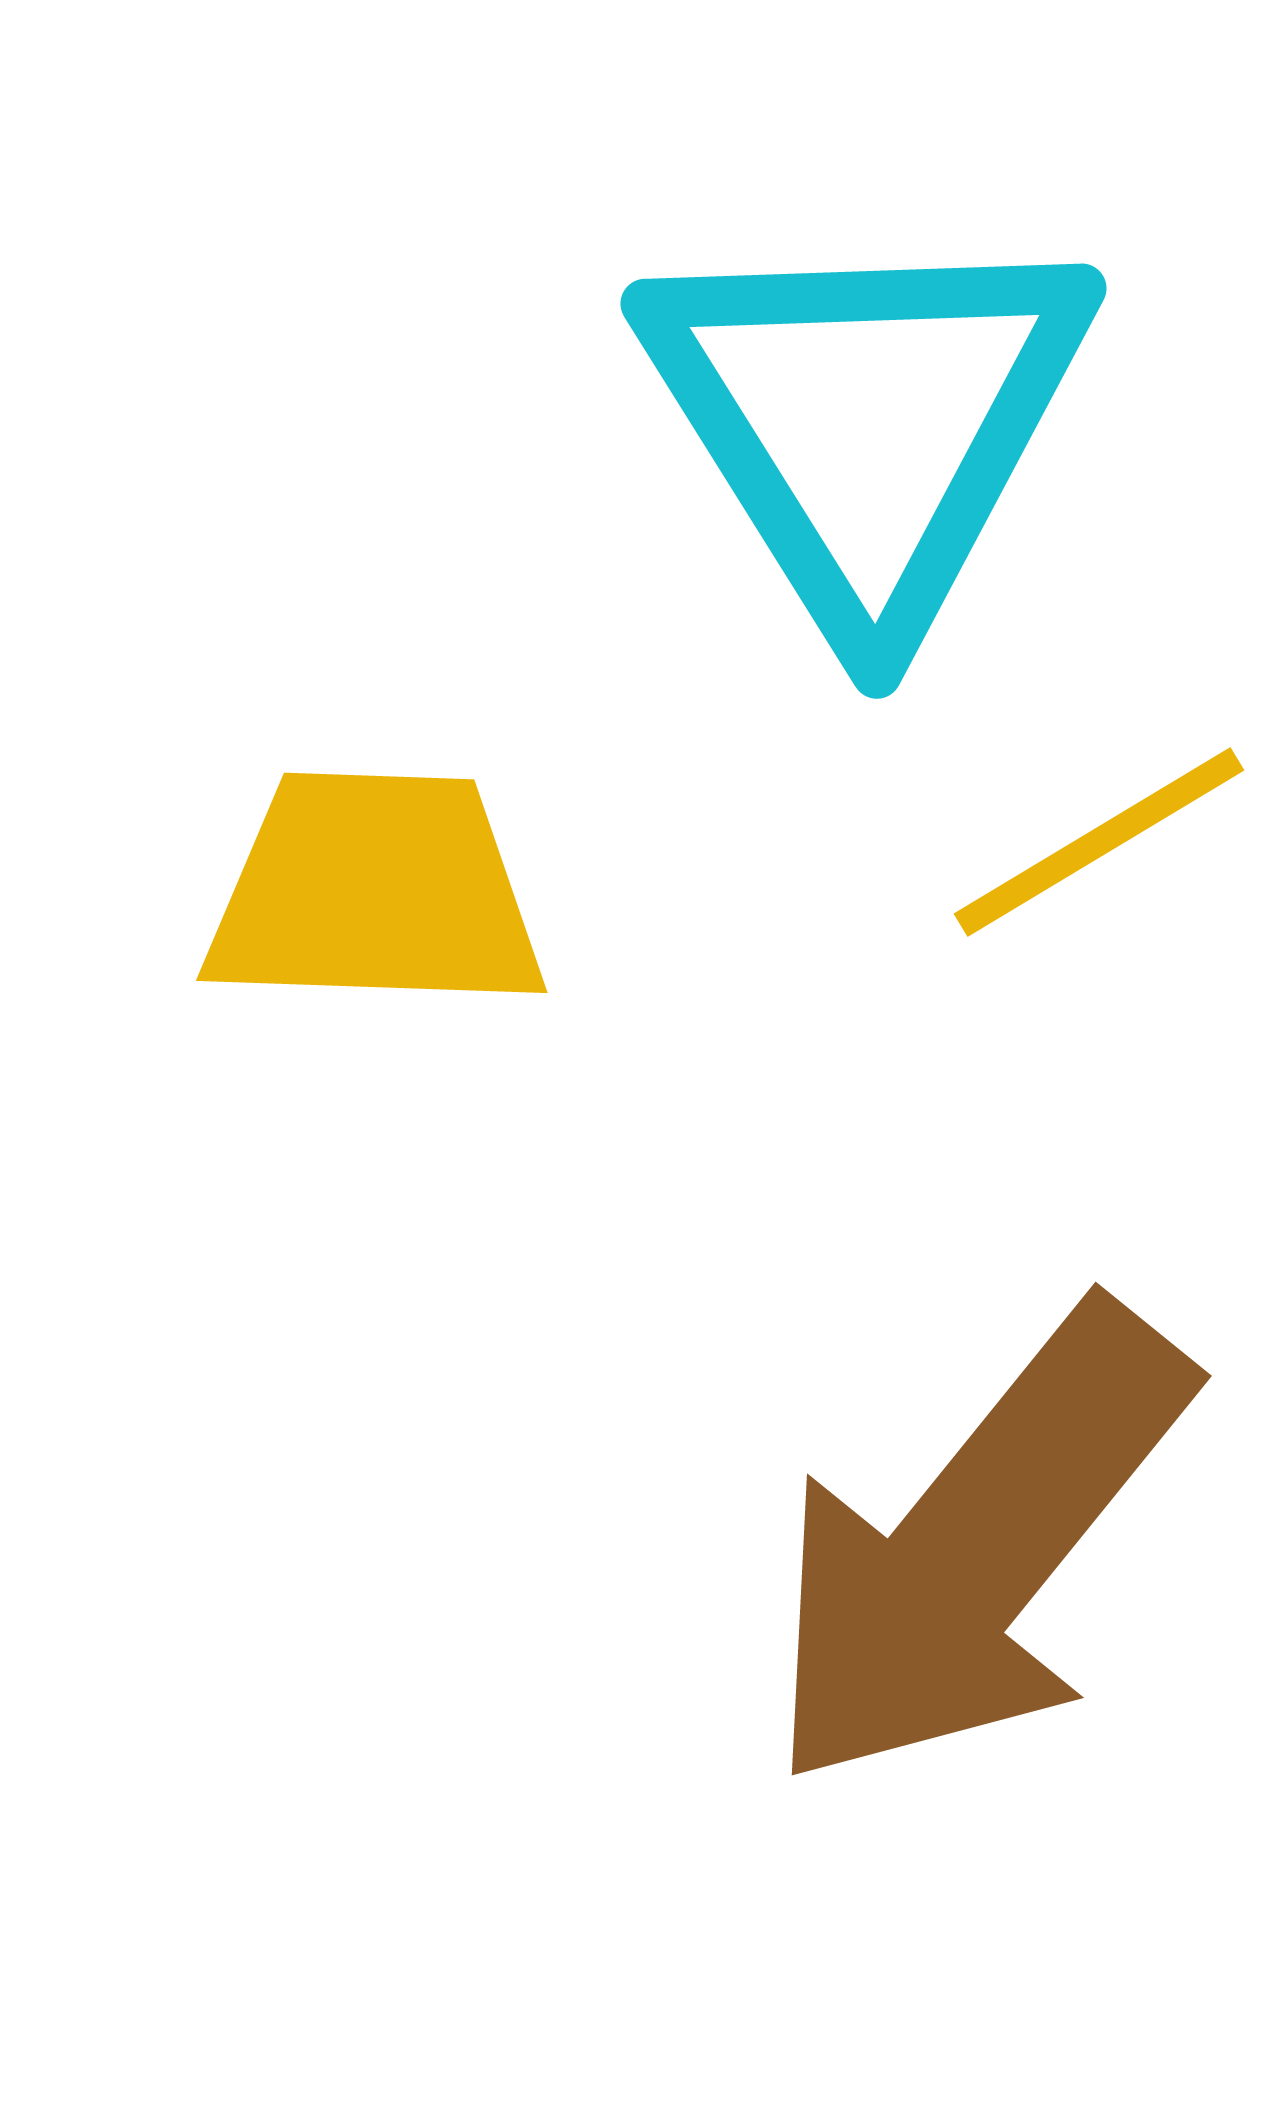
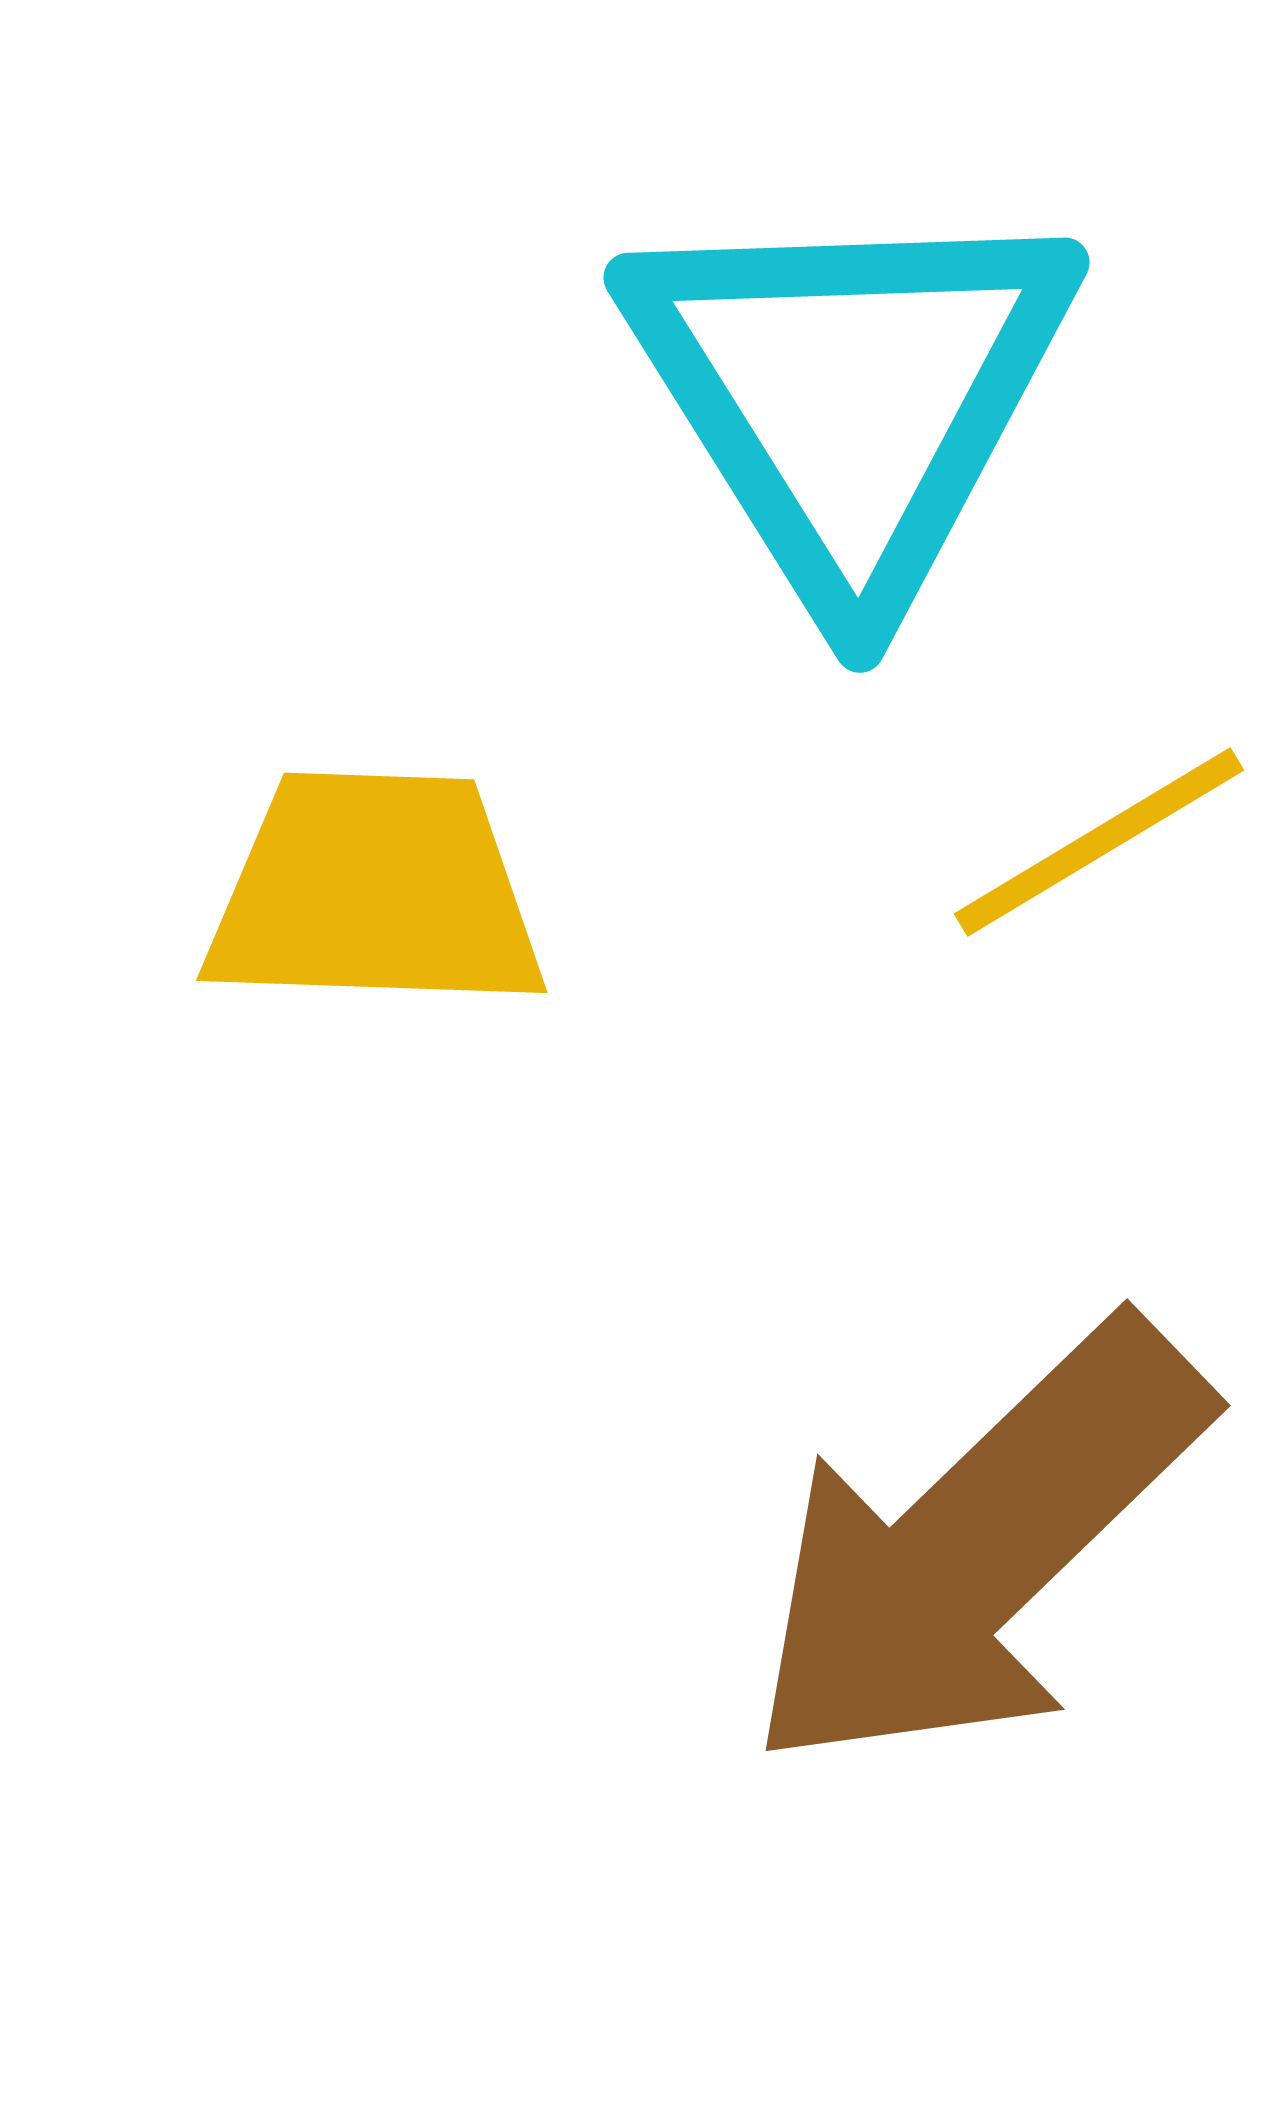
cyan triangle: moved 17 px left, 26 px up
brown arrow: rotated 7 degrees clockwise
